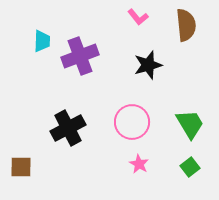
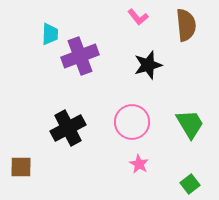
cyan trapezoid: moved 8 px right, 7 px up
green square: moved 17 px down
